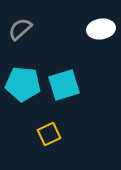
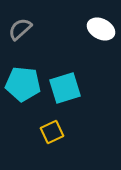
white ellipse: rotated 36 degrees clockwise
cyan square: moved 1 px right, 3 px down
yellow square: moved 3 px right, 2 px up
